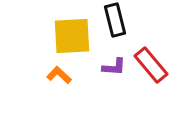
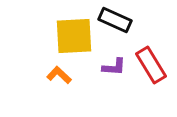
black rectangle: rotated 52 degrees counterclockwise
yellow square: moved 2 px right
red rectangle: rotated 9 degrees clockwise
